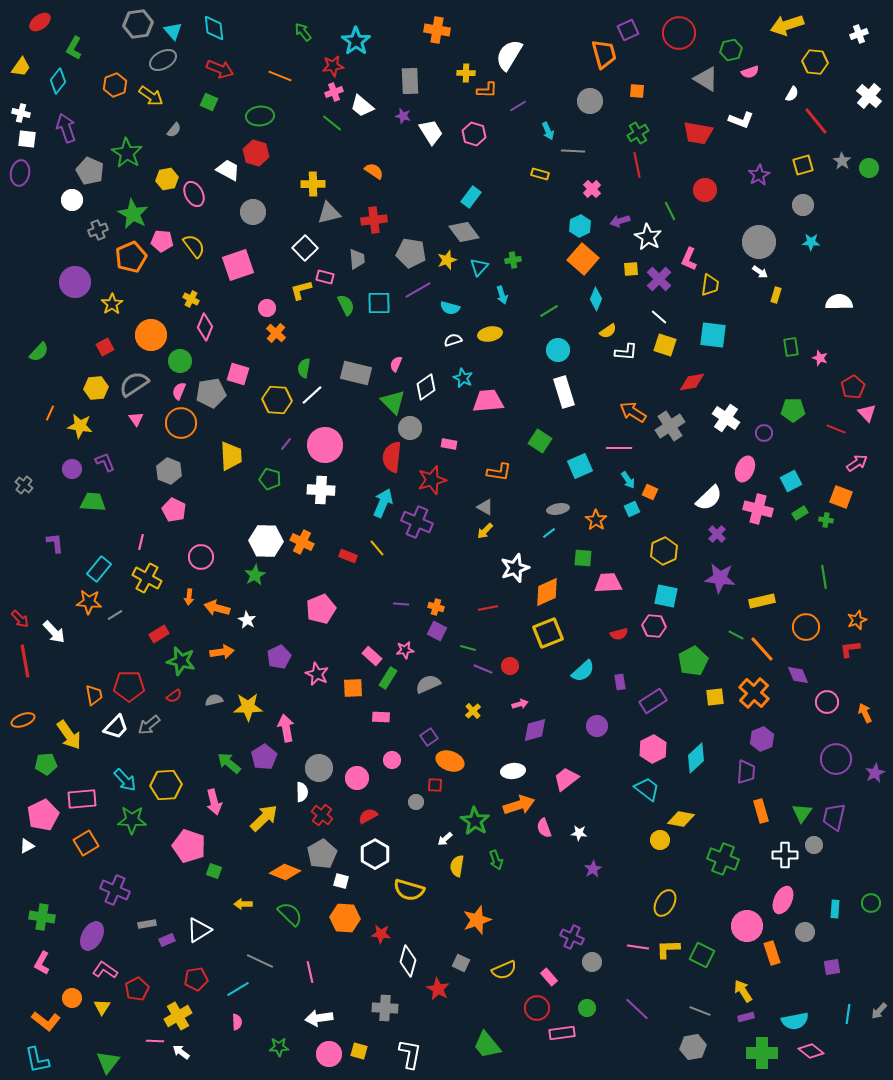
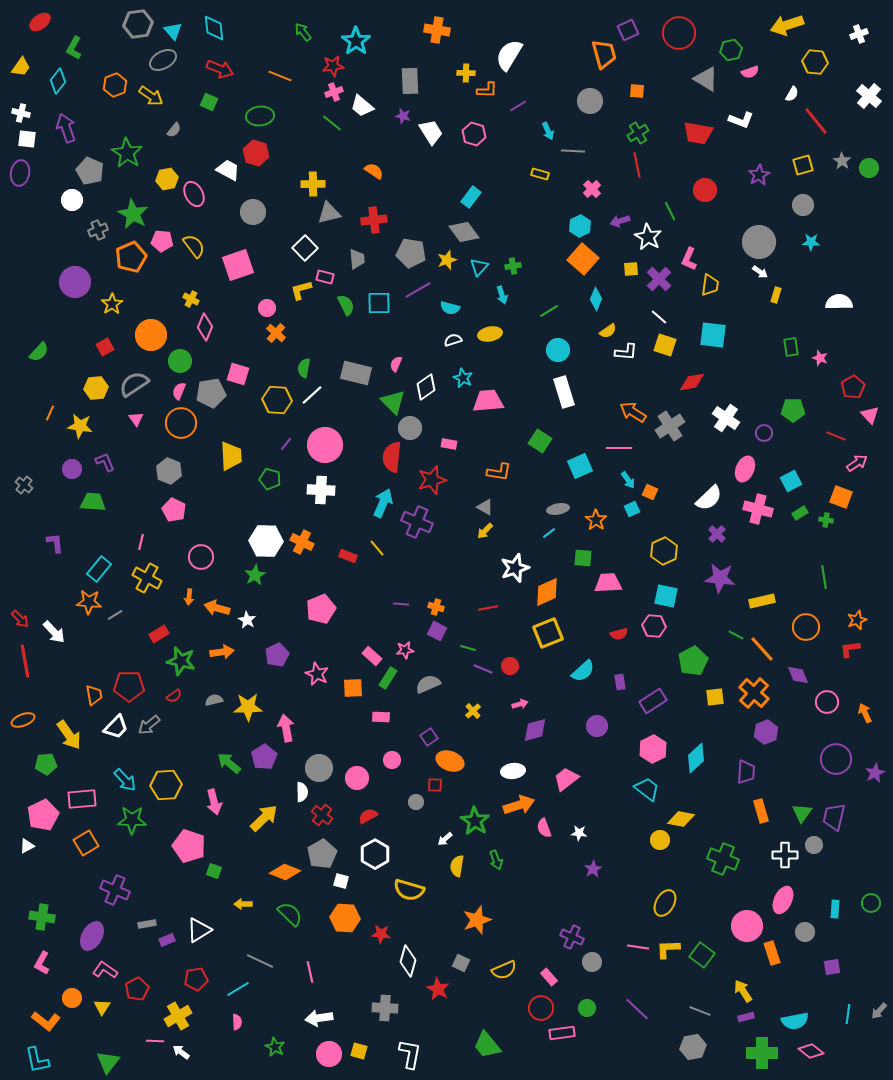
green cross at (513, 260): moved 6 px down
pink triangle at (867, 413): moved 3 px right, 2 px down
red line at (836, 429): moved 7 px down
purple pentagon at (279, 657): moved 2 px left, 2 px up
purple hexagon at (762, 739): moved 4 px right, 7 px up
green square at (702, 955): rotated 10 degrees clockwise
red circle at (537, 1008): moved 4 px right
green star at (279, 1047): moved 4 px left; rotated 30 degrees clockwise
